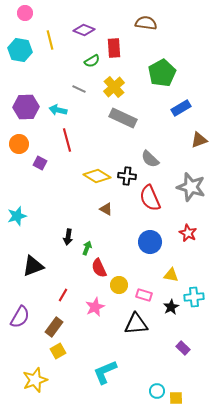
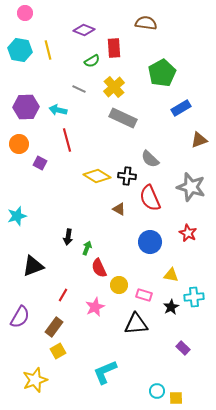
yellow line at (50, 40): moved 2 px left, 10 px down
brown triangle at (106, 209): moved 13 px right
